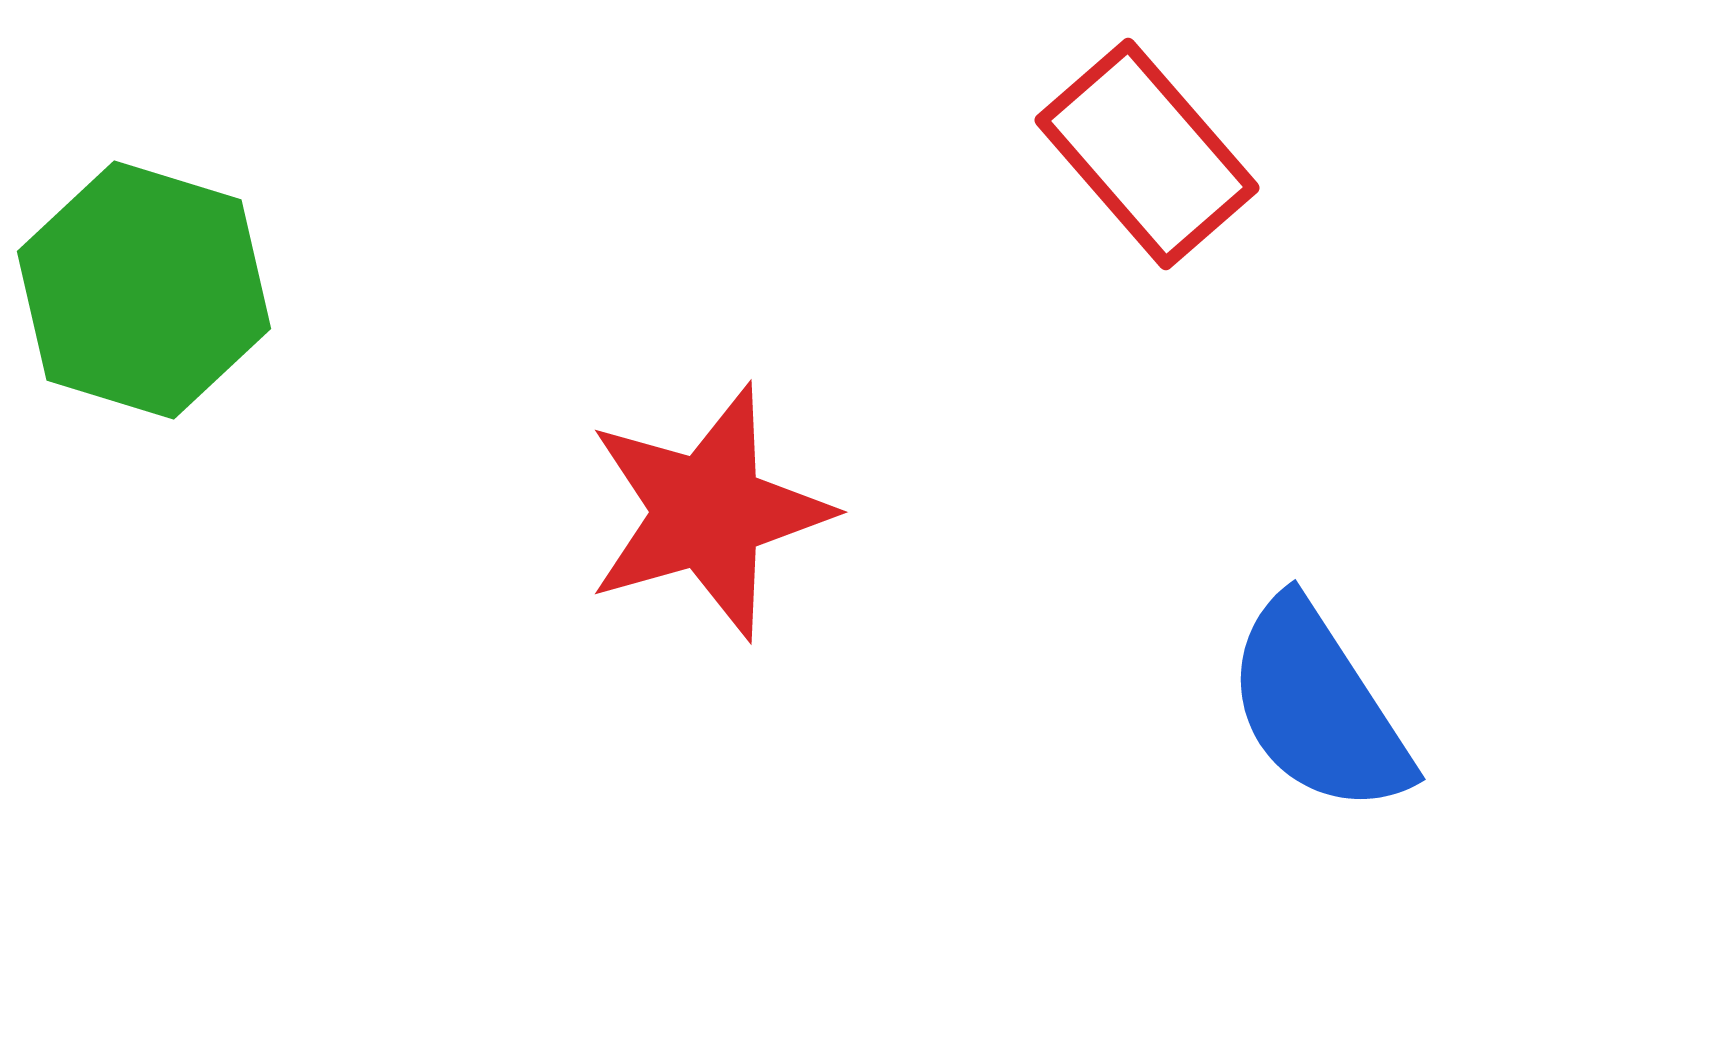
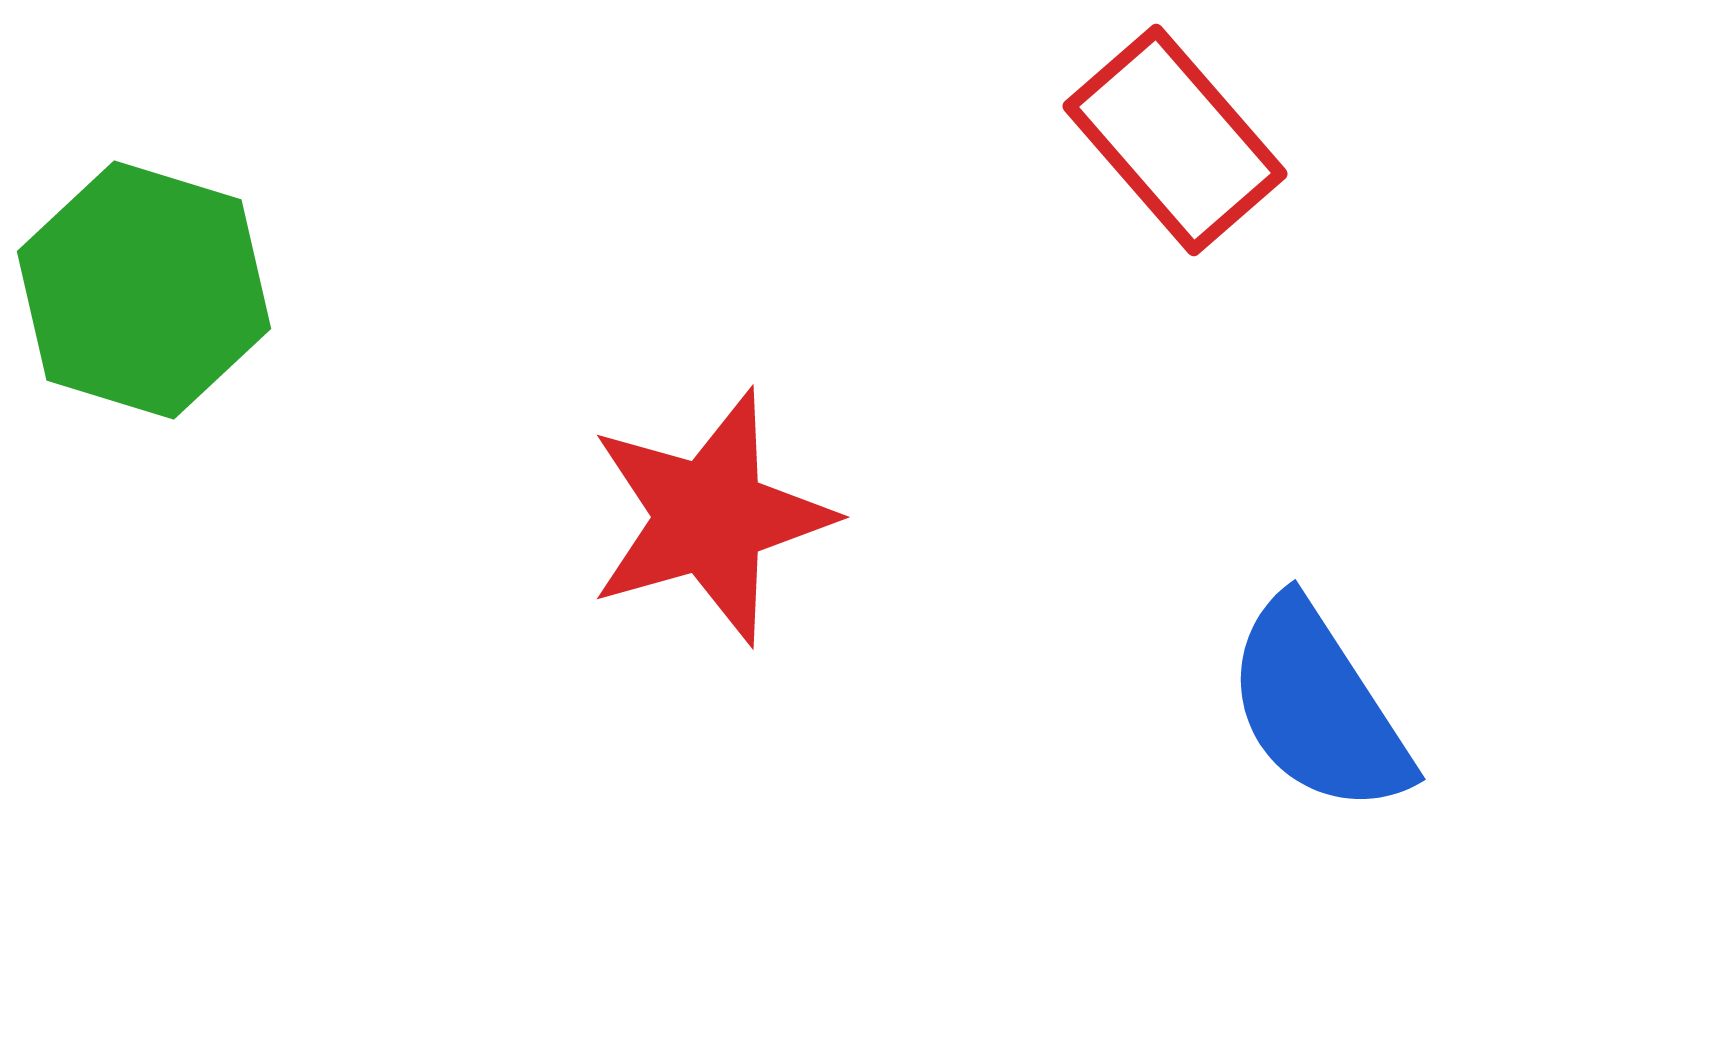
red rectangle: moved 28 px right, 14 px up
red star: moved 2 px right, 5 px down
